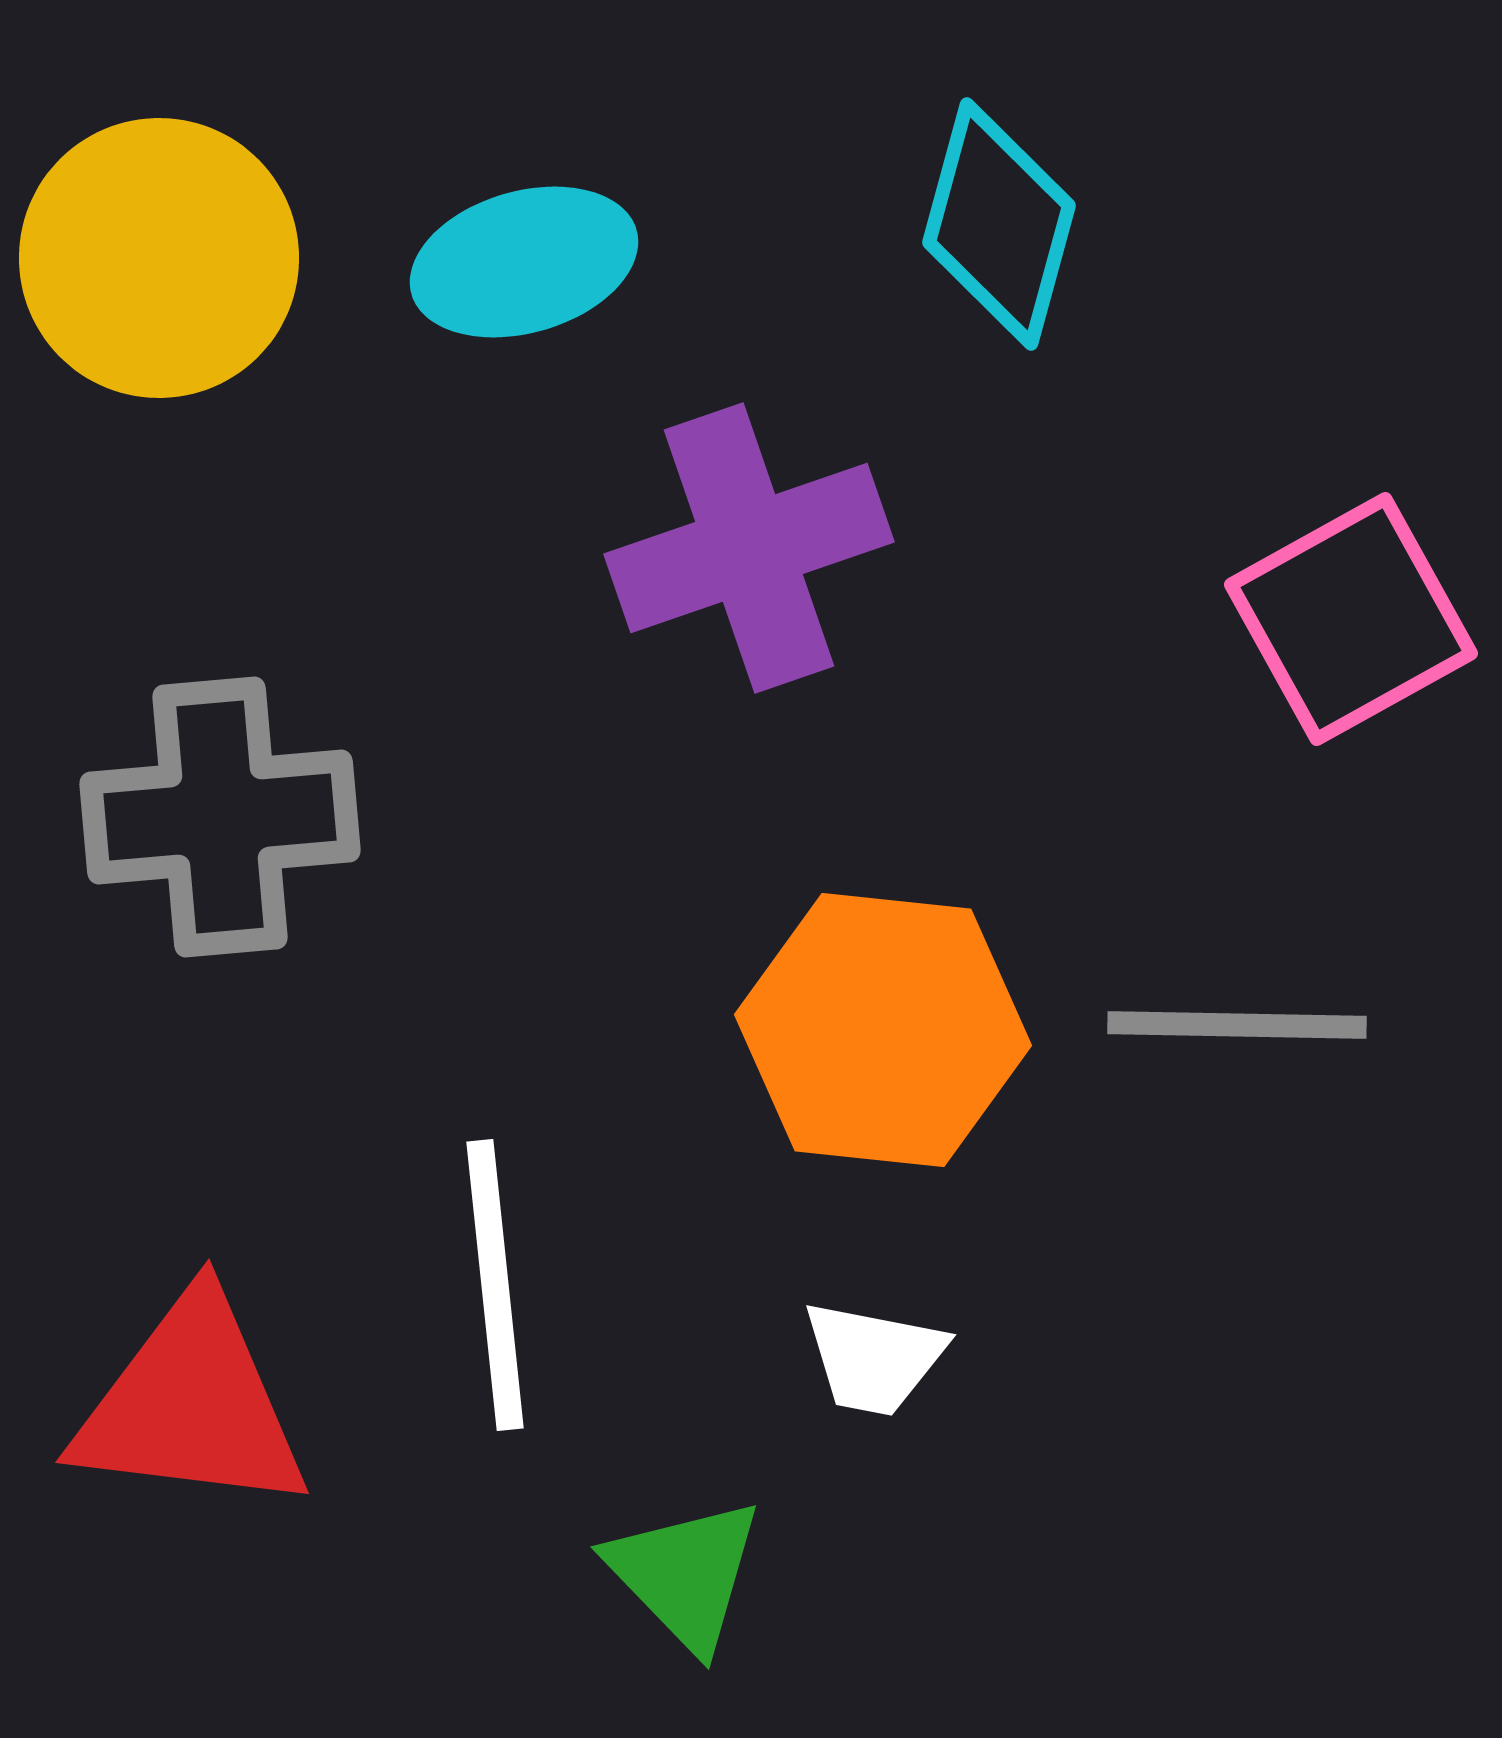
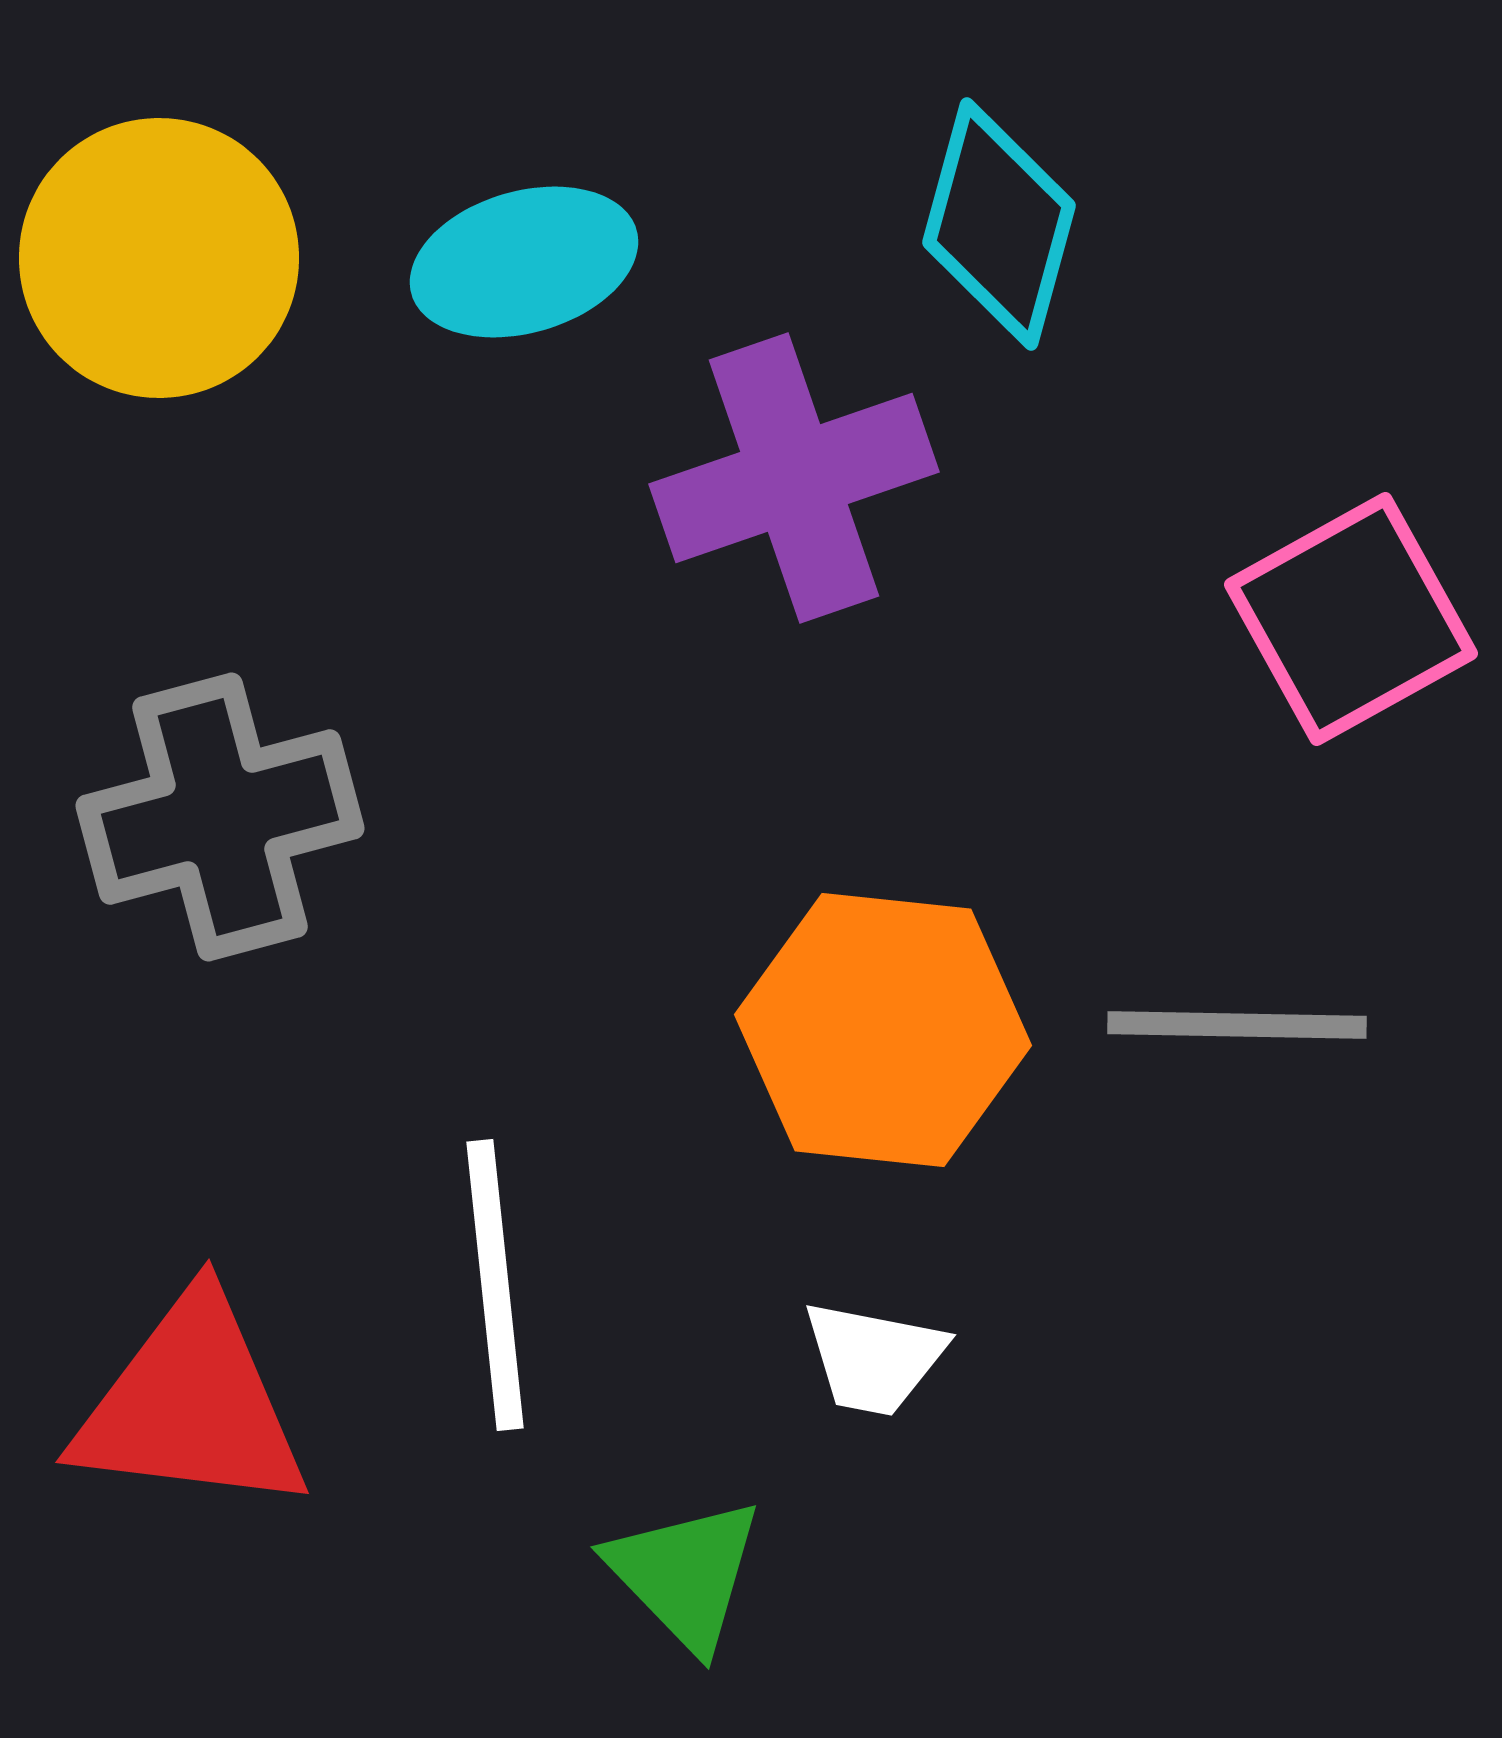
purple cross: moved 45 px right, 70 px up
gray cross: rotated 10 degrees counterclockwise
